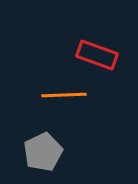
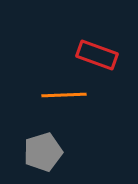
gray pentagon: rotated 9 degrees clockwise
